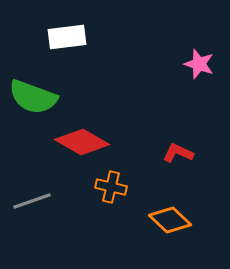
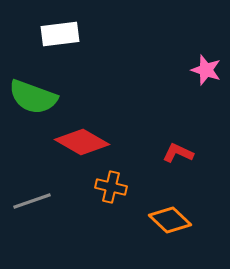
white rectangle: moved 7 px left, 3 px up
pink star: moved 7 px right, 6 px down
